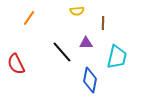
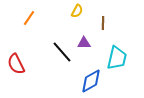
yellow semicircle: rotated 56 degrees counterclockwise
purple triangle: moved 2 px left
cyan trapezoid: moved 1 px down
blue diamond: moved 1 px right, 1 px down; rotated 50 degrees clockwise
